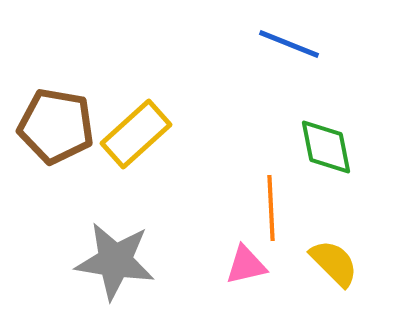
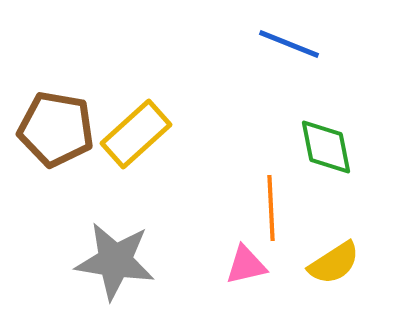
brown pentagon: moved 3 px down
yellow semicircle: rotated 102 degrees clockwise
